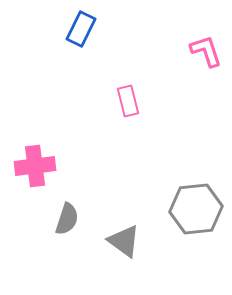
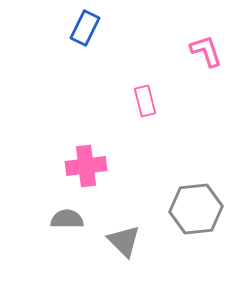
blue rectangle: moved 4 px right, 1 px up
pink rectangle: moved 17 px right
pink cross: moved 51 px right
gray semicircle: rotated 108 degrees counterclockwise
gray triangle: rotated 9 degrees clockwise
